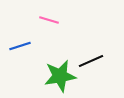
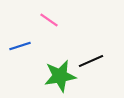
pink line: rotated 18 degrees clockwise
